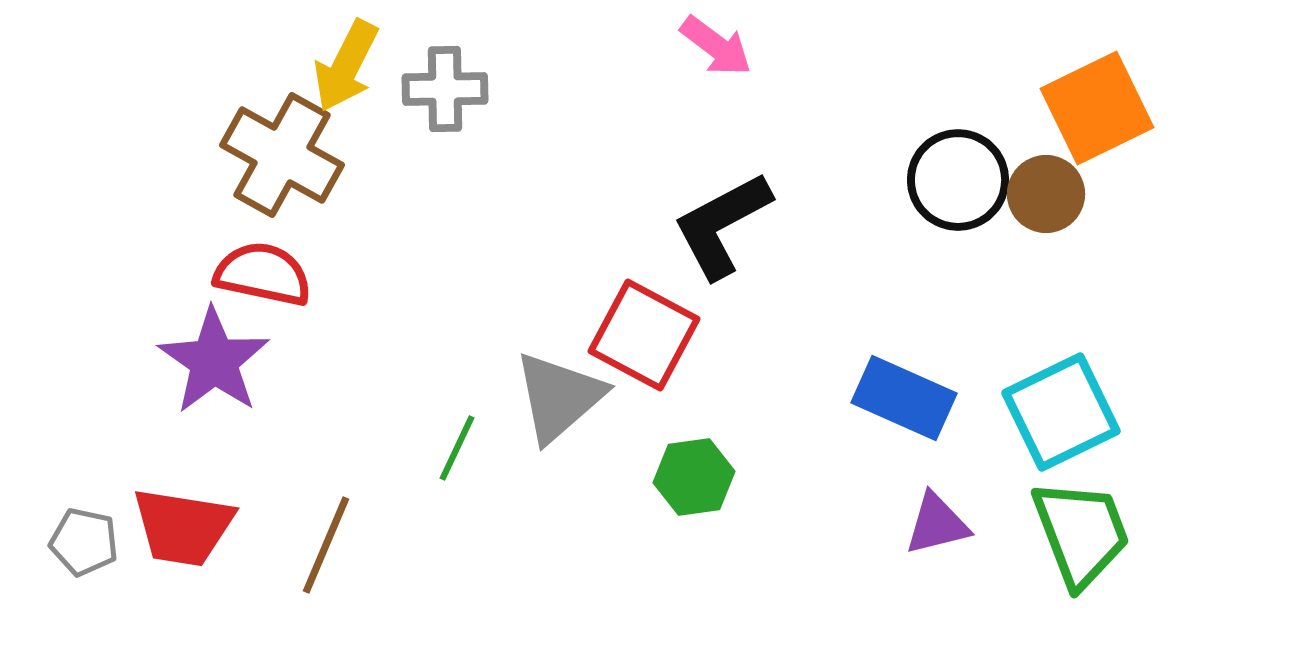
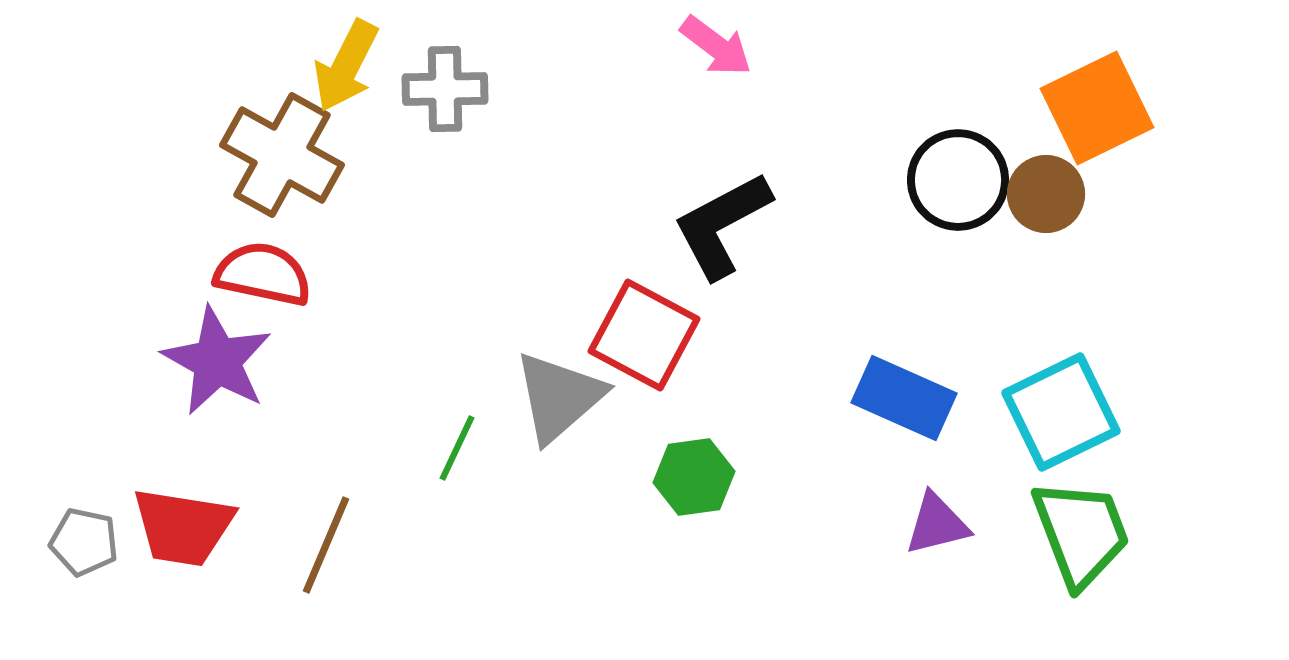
purple star: moved 3 px right; rotated 6 degrees counterclockwise
